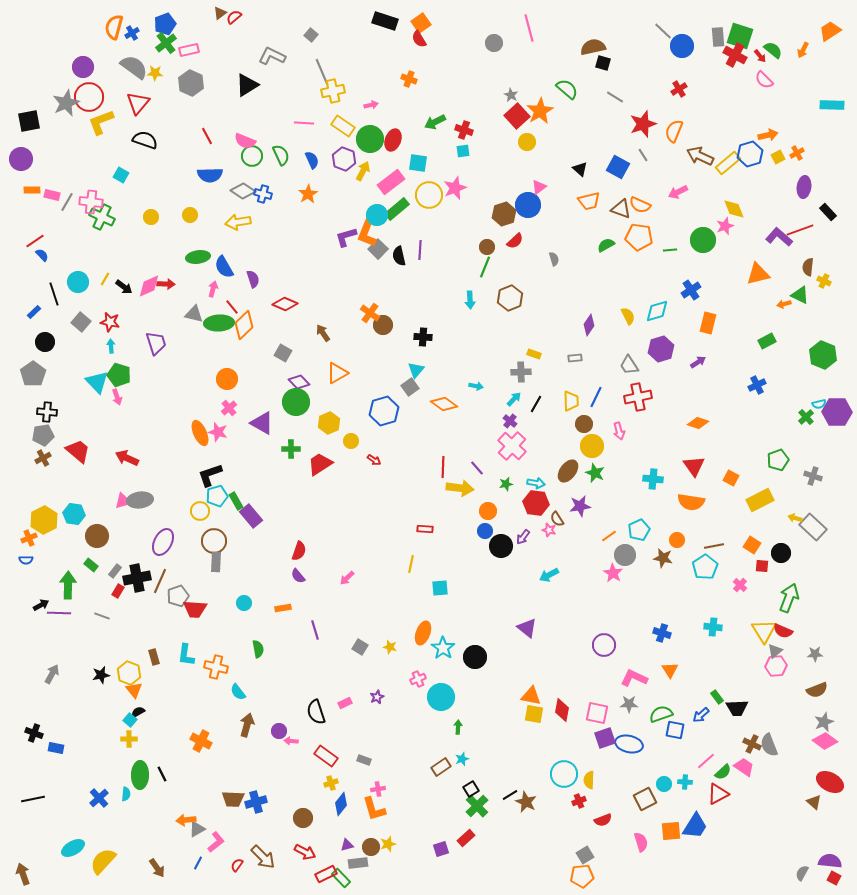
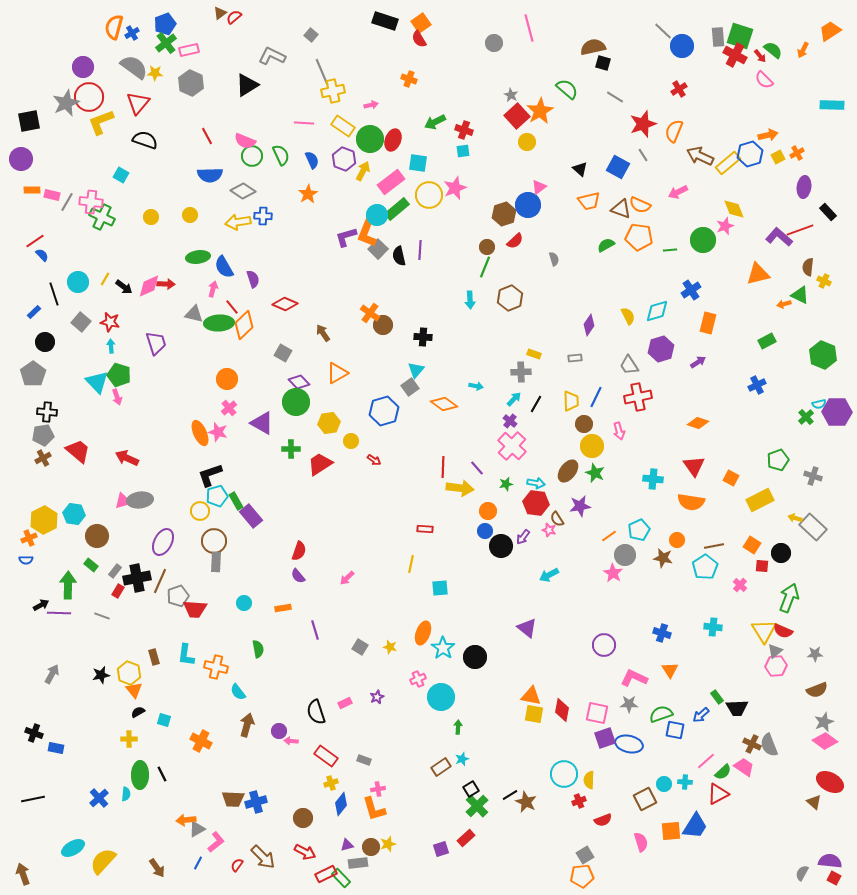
blue cross at (263, 194): moved 22 px down; rotated 12 degrees counterclockwise
yellow hexagon at (329, 423): rotated 15 degrees clockwise
cyan square at (130, 720): moved 34 px right; rotated 24 degrees counterclockwise
